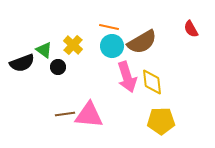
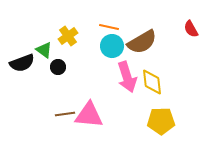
yellow cross: moved 5 px left, 9 px up; rotated 12 degrees clockwise
